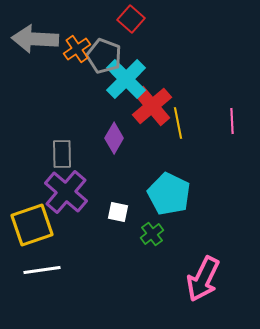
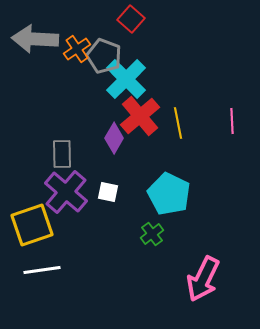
red cross: moved 12 px left, 10 px down
white square: moved 10 px left, 20 px up
